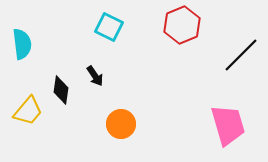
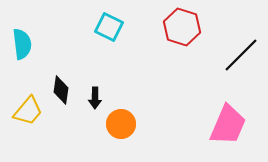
red hexagon: moved 2 px down; rotated 21 degrees counterclockwise
black arrow: moved 22 px down; rotated 35 degrees clockwise
pink trapezoid: rotated 39 degrees clockwise
